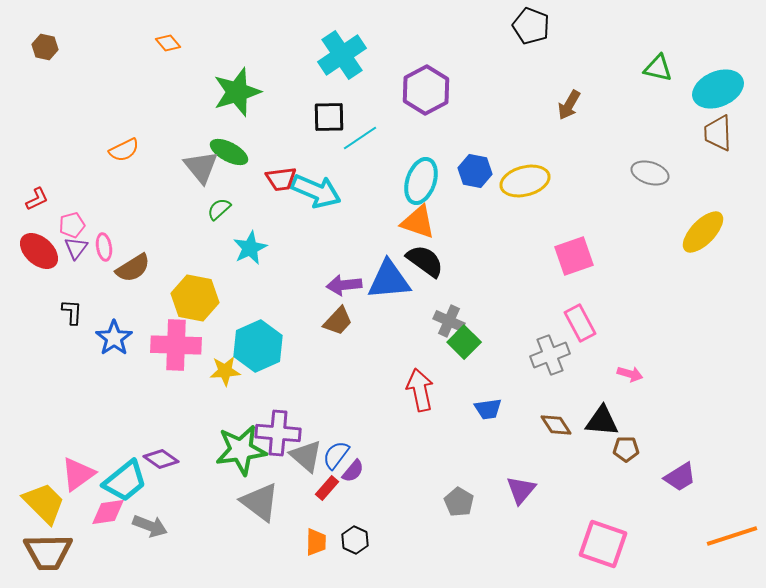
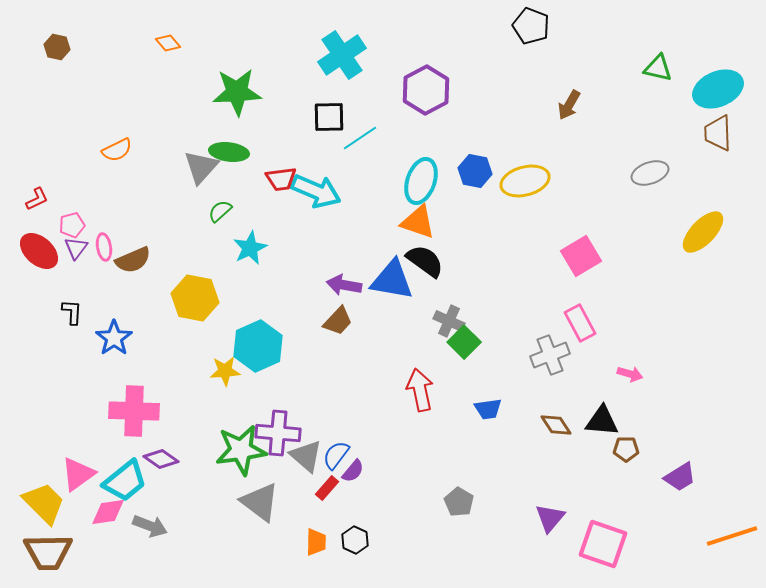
brown hexagon at (45, 47): moved 12 px right
green star at (237, 92): rotated 15 degrees clockwise
orange semicircle at (124, 150): moved 7 px left
green ellipse at (229, 152): rotated 21 degrees counterclockwise
gray triangle at (201, 167): rotated 21 degrees clockwise
gray ellipse at (650, 173): rotated 36 degrees counterclockwise
green semicircle at (219, 209): moved 1 px right, 2 px down
pink square at (574, 256): moved 7 px right; rotated 12 degrees counterclockwise
brown semicircle at (133, 268): moved 8 px up; rotated 9 degrees clockwise
blue triangle at (389, 280): moved 3 px right; rotated 15 degrees clockwise
purple arrow at (344, 285): rotated 16 degrees clockwise
pink cross at (176, 345): moved 42 px left, 66 px down
purple triangle at (521, 490): moved 29 px right, 28 px down
